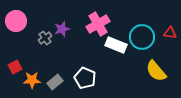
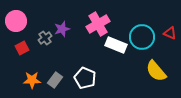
red triangle: rotated 16 degrees clockwise
red square: moved 7 px right, 19 px up
gray rectangle: moved 2 px up; rotated 14 degrees counterclockwise
